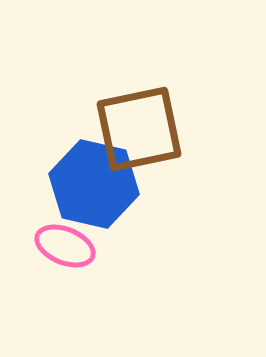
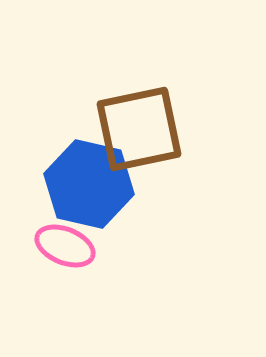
blue hexagon: moved 5 px left
